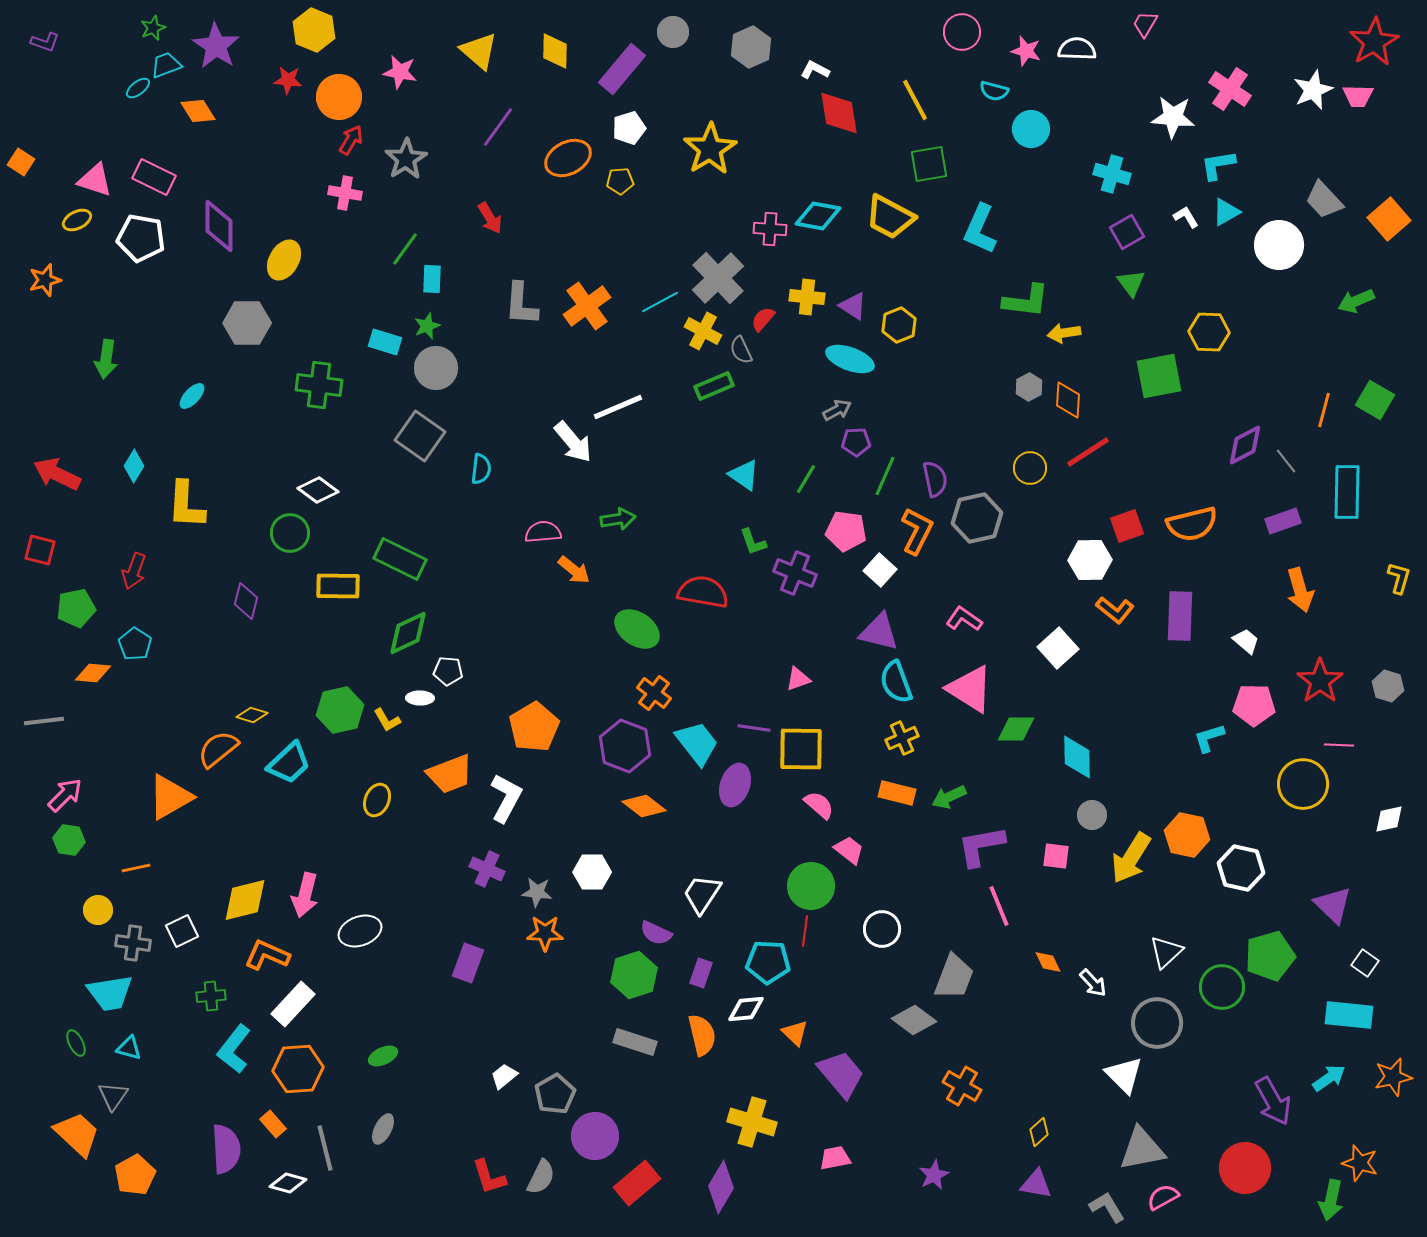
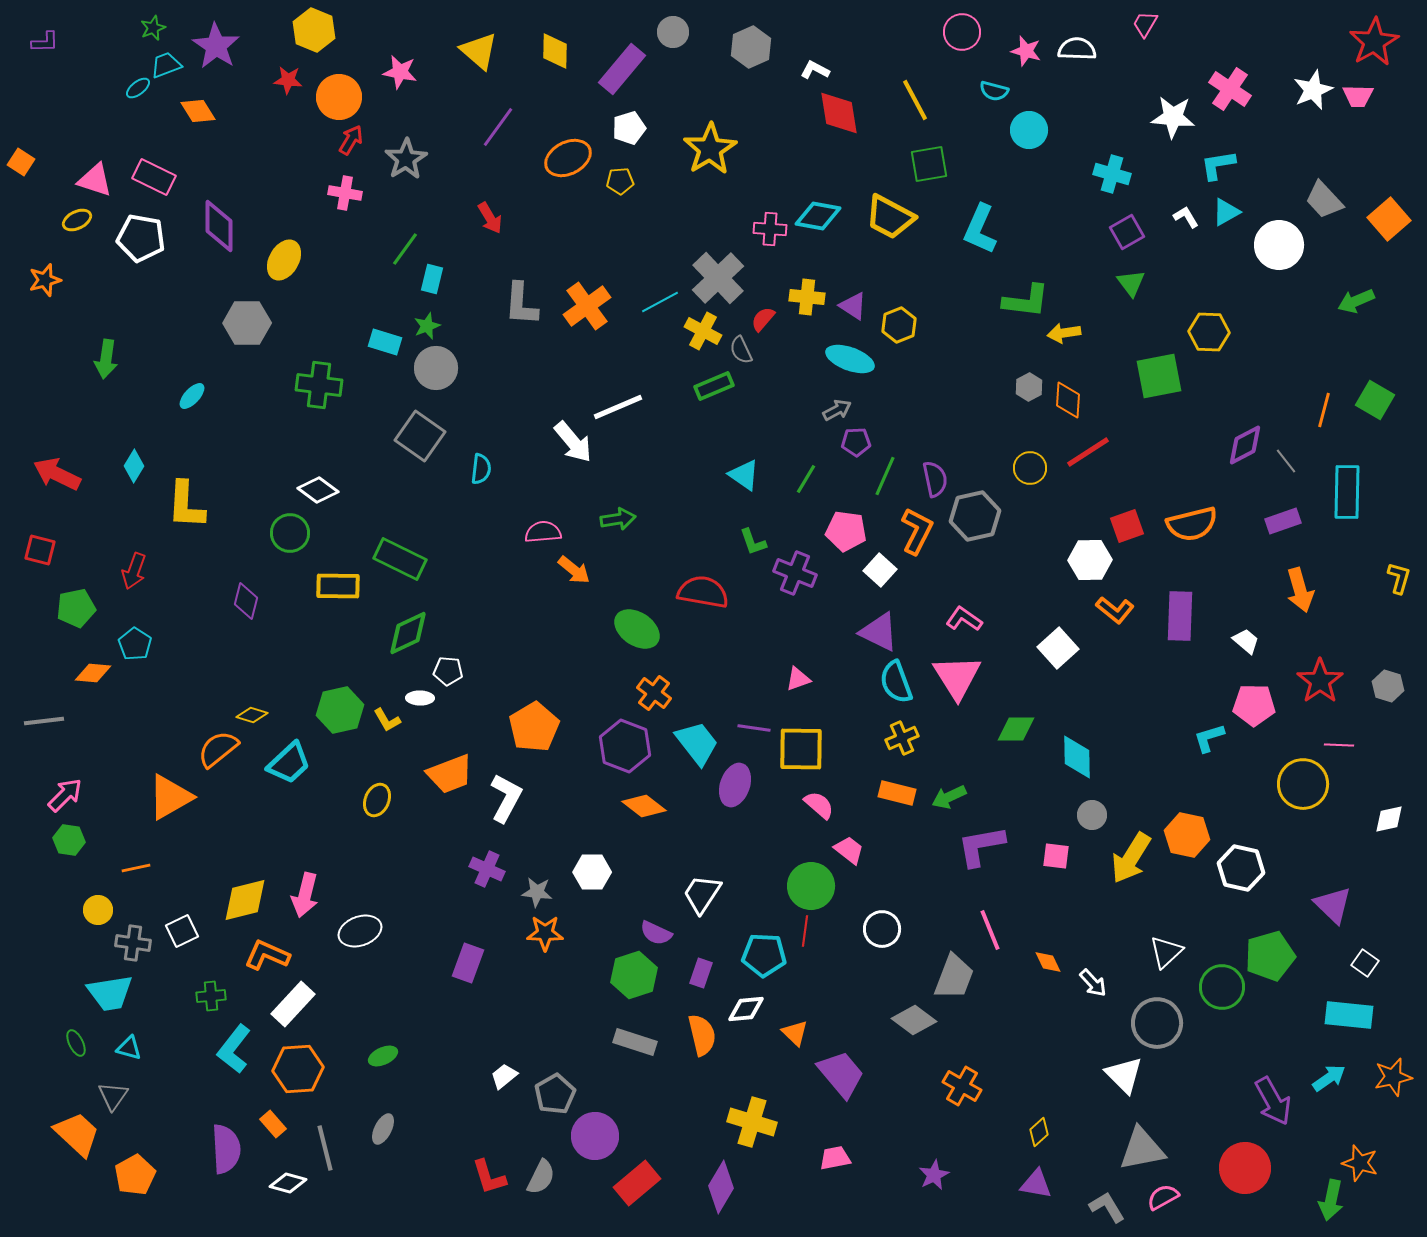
purple L-shape at (45, 42): rotated 20 degrees counterclockwise
cyan circle at (1031, 129): moved 2 px left, 1 px down
cyan rectangle at (432, 279): rotated 12 degrees clockwise
gray hexagon at (977, 518): moved 2 px left, 2 px up
purple triangle at (879, 632): rotated 12 degrees clockwise
pink triangle at (970, 689): moved 13 px left, 12 px up; rotated 26 degrees clockwise
pink line at (999, 906): moved 9 px left, 24 px down
cyan pentagon at (768, 962): moved 4 px left, 7 px up
